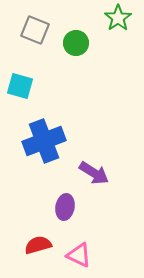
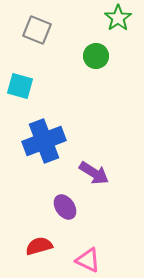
gray square: moved 2 px right
green circle: moved 20 px right, 13 px down
purple ellipse: rotated 45 degrees counterclockwise
red semicircle: moved 1 px right, 1 px down
pink triangle: moved 9 px right, 5 px down
